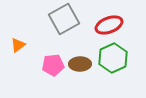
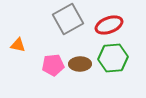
gray square: moved 4 px right
orange triangle: rotated 49 degrees clockwise
green hexagon: rotated 20 degrees clockwise
